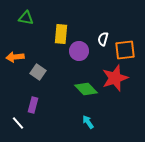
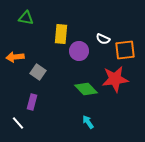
white semicircle: rotated 80 degrees counterclockwise
red star: moved 1 px down; rotated 12 degrees clockwise
purple rectangle: moved 1 px left, 3 px up
